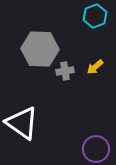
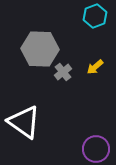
gray cross: moved 2 px left, 1 px down; rotated 30 degrees counterclockwise
white triangle: moved 2 px right, 1 px up
